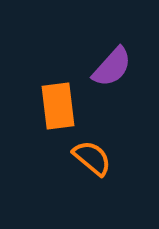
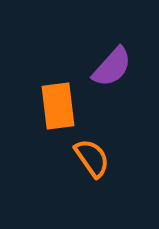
orange semicircle: rotated 15 degrees clockwise
